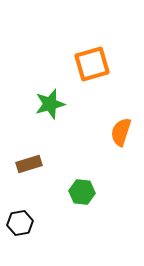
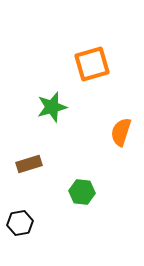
green star: moved 2 px right, 3 px down
